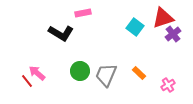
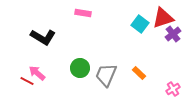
pink rectangle: rotated 21 degrees clockwise
cyan square: moved 5 px right, 3 px up
black L-shape: moved 18 px left, 4 px down
green circle: moved 3 px up
red line: rotated 24 degrees counterclockwise
pink cross: moved 5 px right, 4 px down
